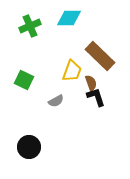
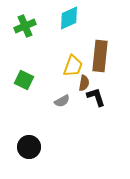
cyan diamond: rotated 25 degrees counterclockwise
green cross: moved 5 px left
brown rectangle: rotated 52 degrees clockwise
yellow trapezoid: moved 1 px right, 5 px up
brown semicircle: moved 7 px left; rotated 28 degrees clockwise
gray semicircle: moved 6 px right
